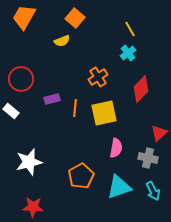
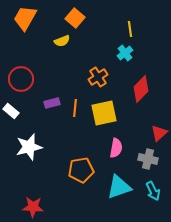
orange trapezoid: moved 1 px right, 1 px down
yellow line: rotated 21 degrees clockwise
cyan cross: moved 3 px left
purple rectangle: moved 4 px down
gray cross: moved 1 px down
white star: moved 15 px up
orange pentagon: moved 6 px up; rotated 20 degrees clockwise
